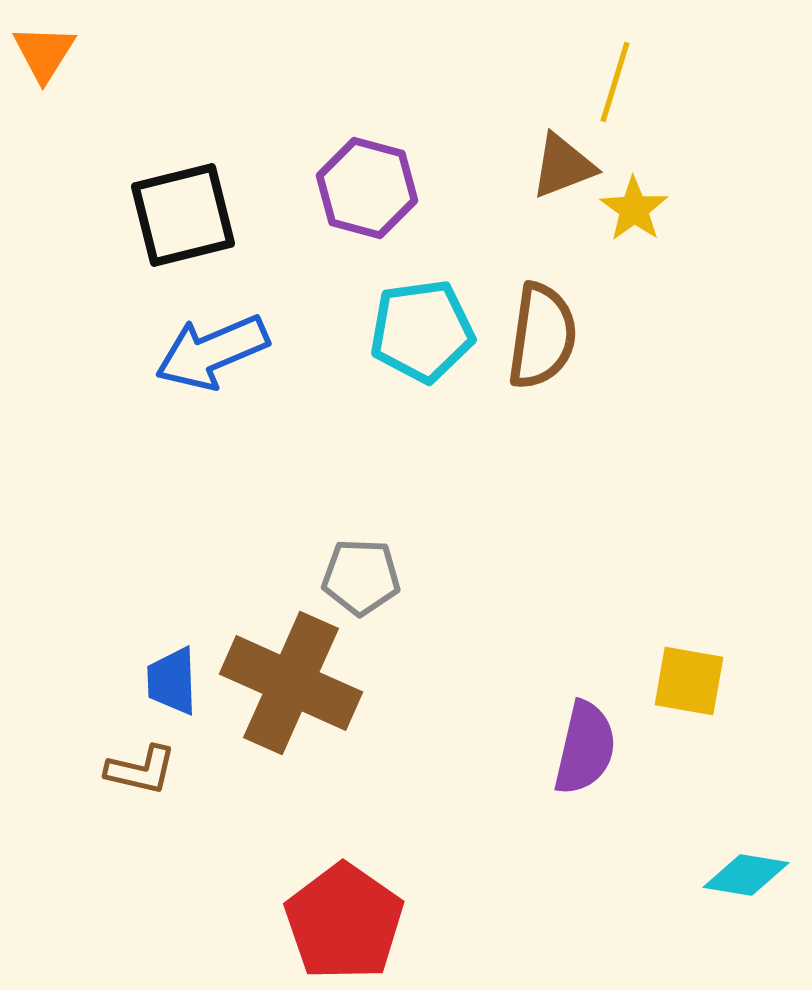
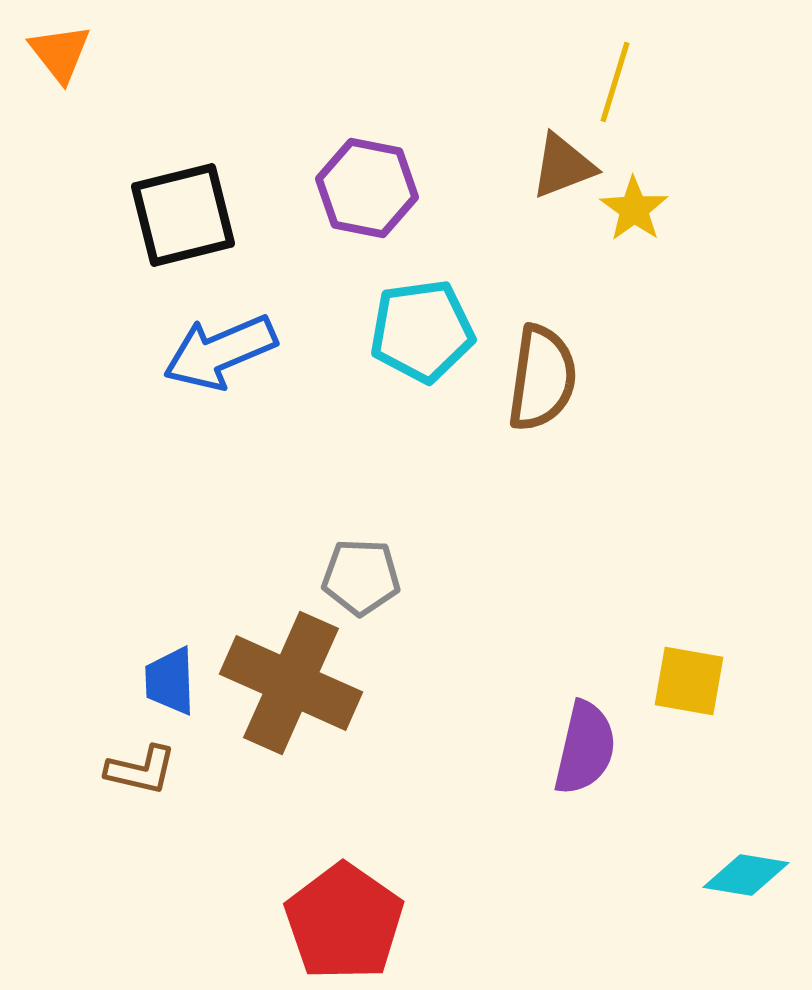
orange triangle: moved 16 px right; rotated 10 degrees counterclockwise
purple hexagon: rotated 4 degrees counterclockwise
brown semicircle: moved 42 px down
blue arrow: moved 8 px right
blue trapezoid: moved 2 px left
